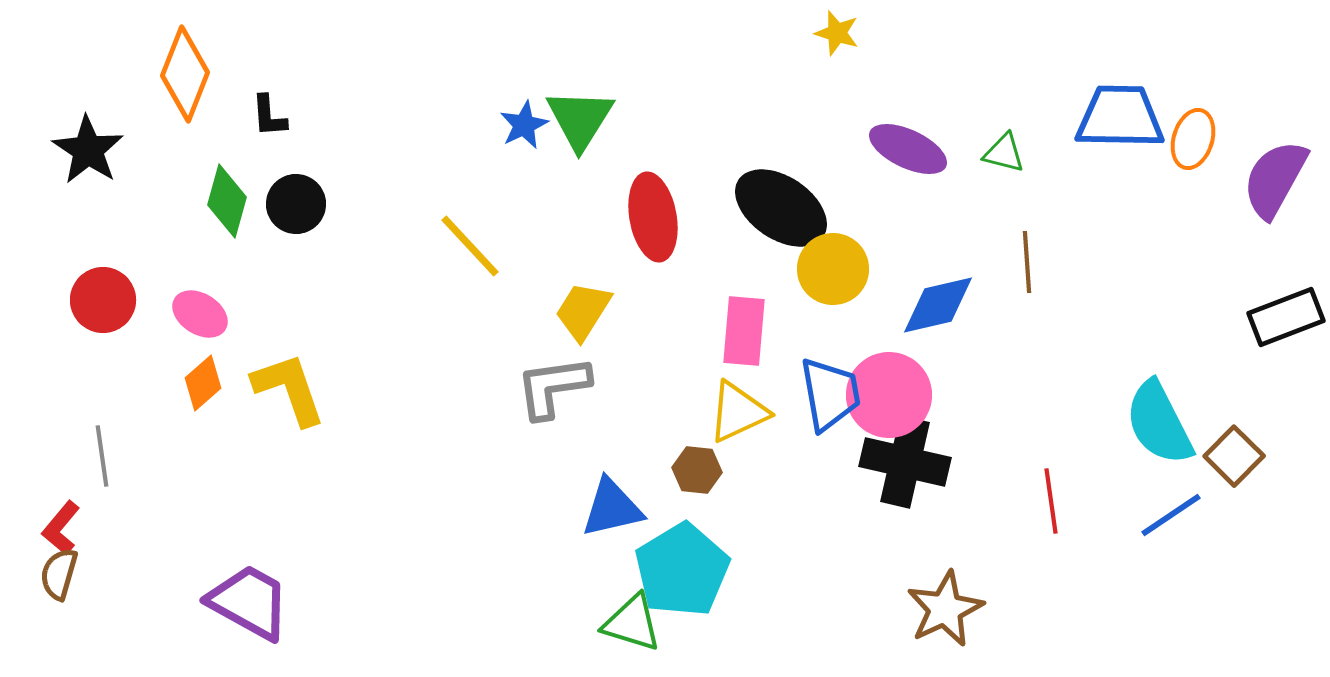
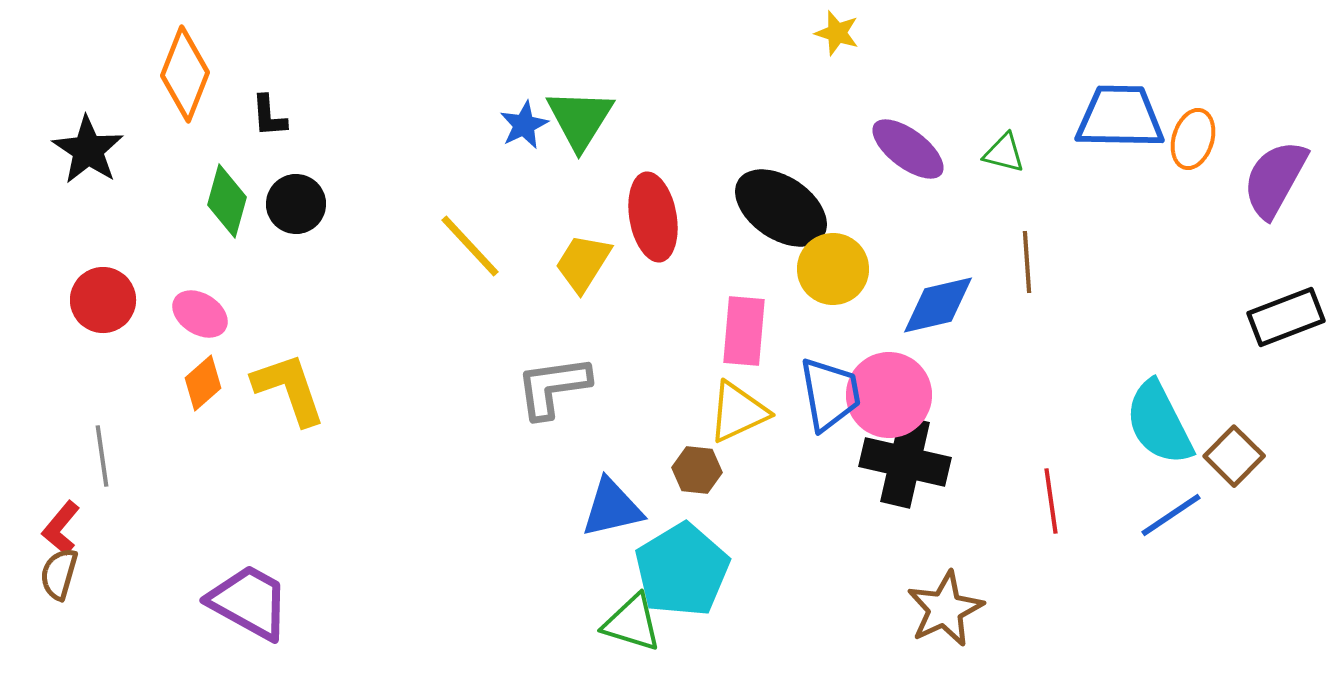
purple ellipse at (908, 149): rotated 12 degrees clockwise
yellow trapezoid at (583, 311): moved 48 px up
